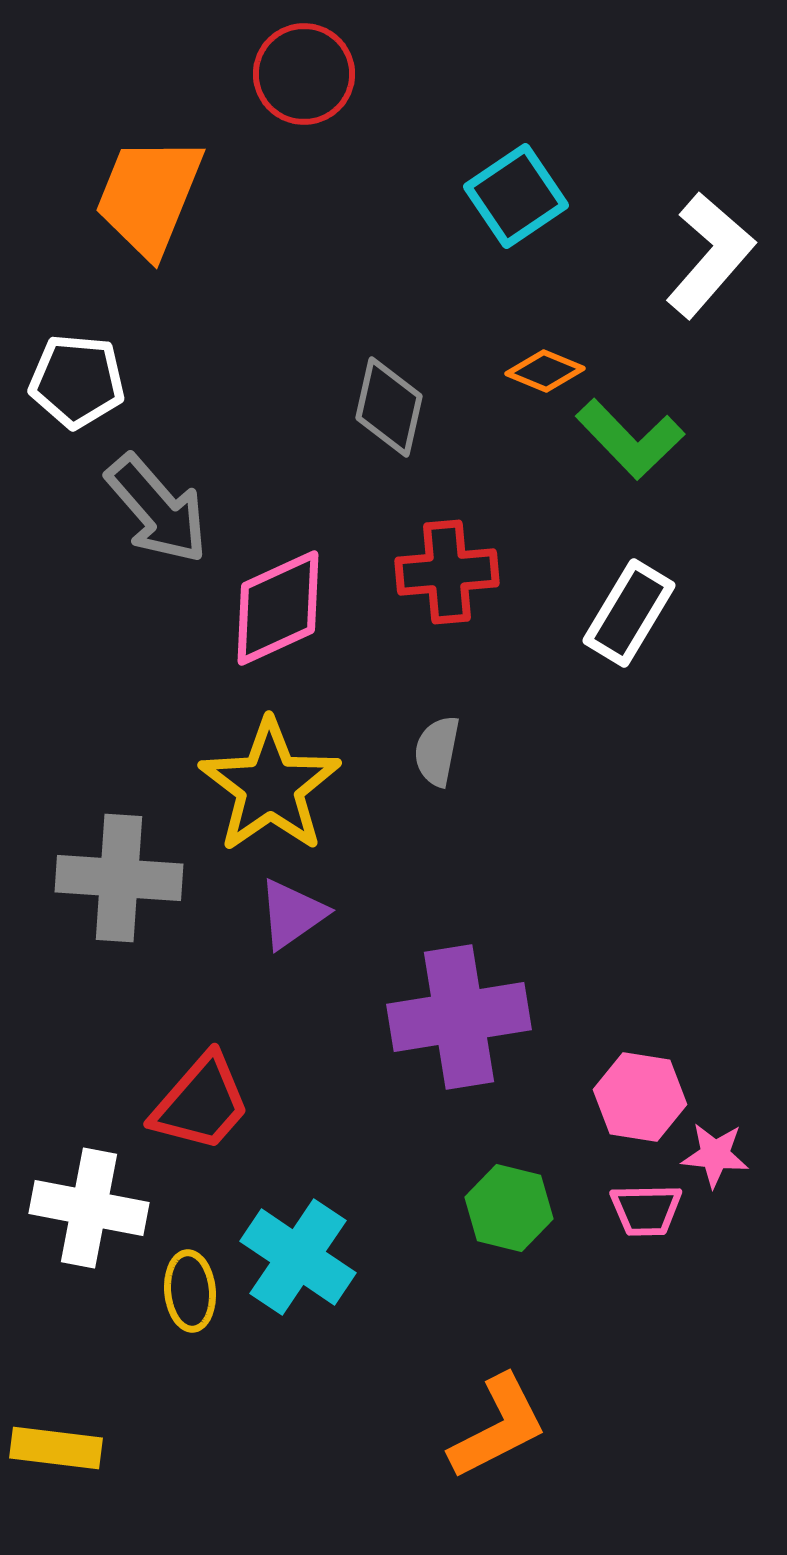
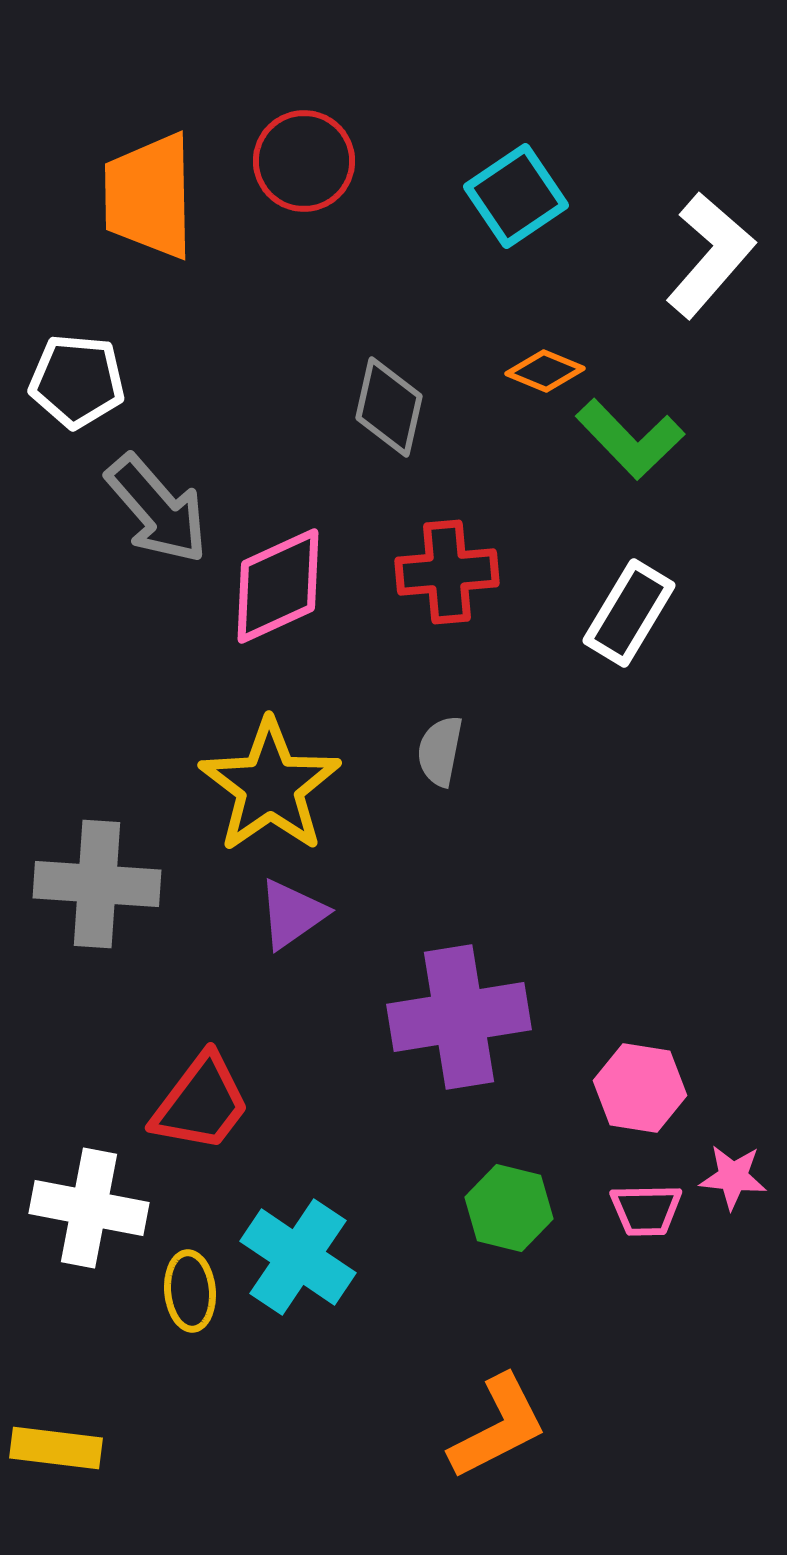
red circle: moved 87 px down
orange trapezoid: rotated 23 degrees counterclockwise
pink diamond: moved 22 px up
gray semicircle: moved 3 px right
gray cross: moved 22 px left, 6 px down
pink hexagon: moved 9 px up
red trapezoid: rotated 4 degrees counterclockwise
pink star: moved 18 px right, 22 px down
